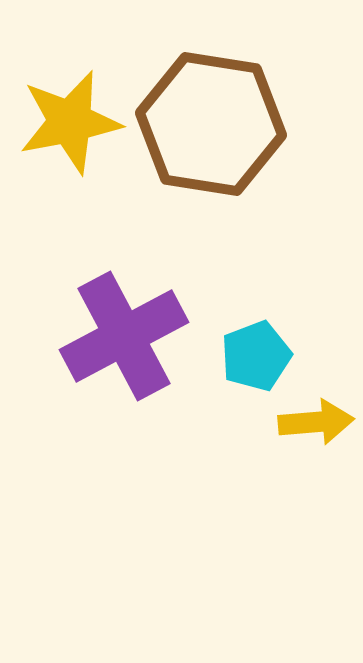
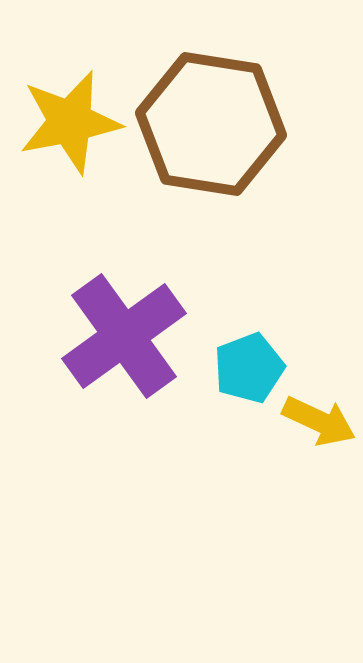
purple cross: rotated 8 degrees counterclockwise
cyan pentagon: moved 7 px left, 12 px down
yellow arrow: moved 3 px right, 1 px up; rotated 30 degrees clockwise
